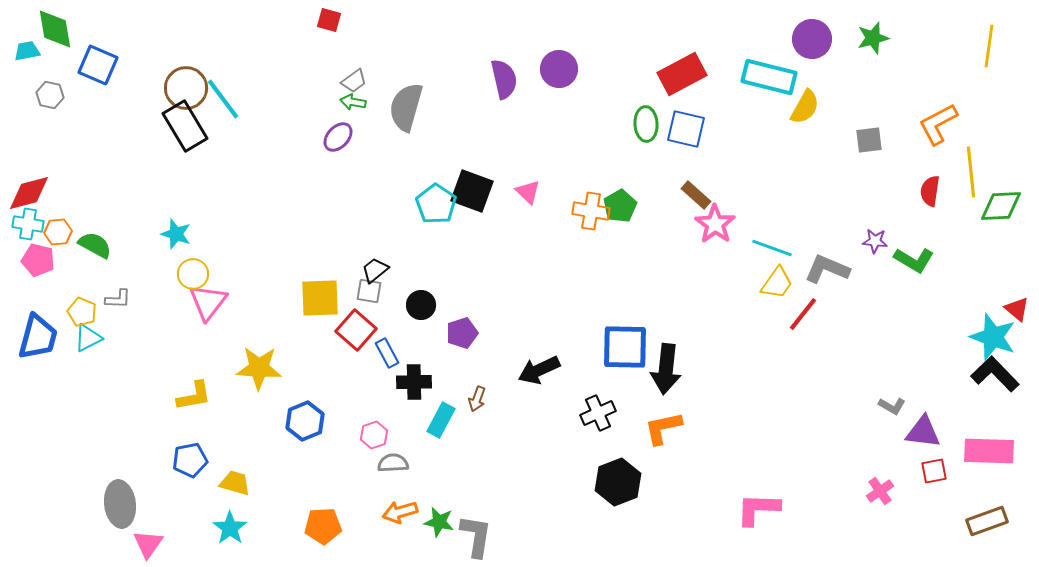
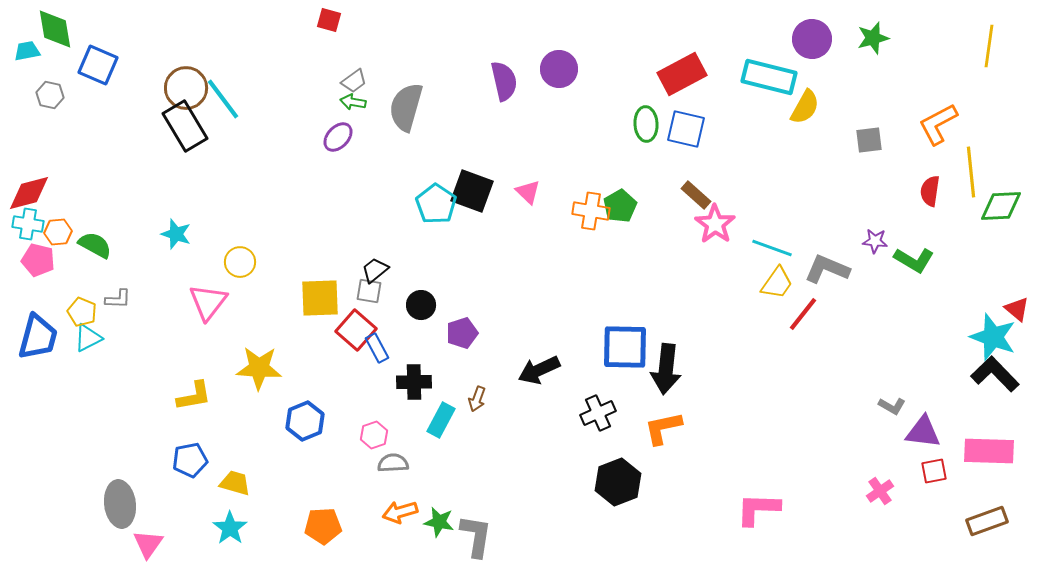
purple semicircle at (504, 79): moved 2 px down
yellow circle at (193, 274): moved 47 px right, 12 px up
blue rectangle at (387, 353): moved 10 px left, 5 px up
